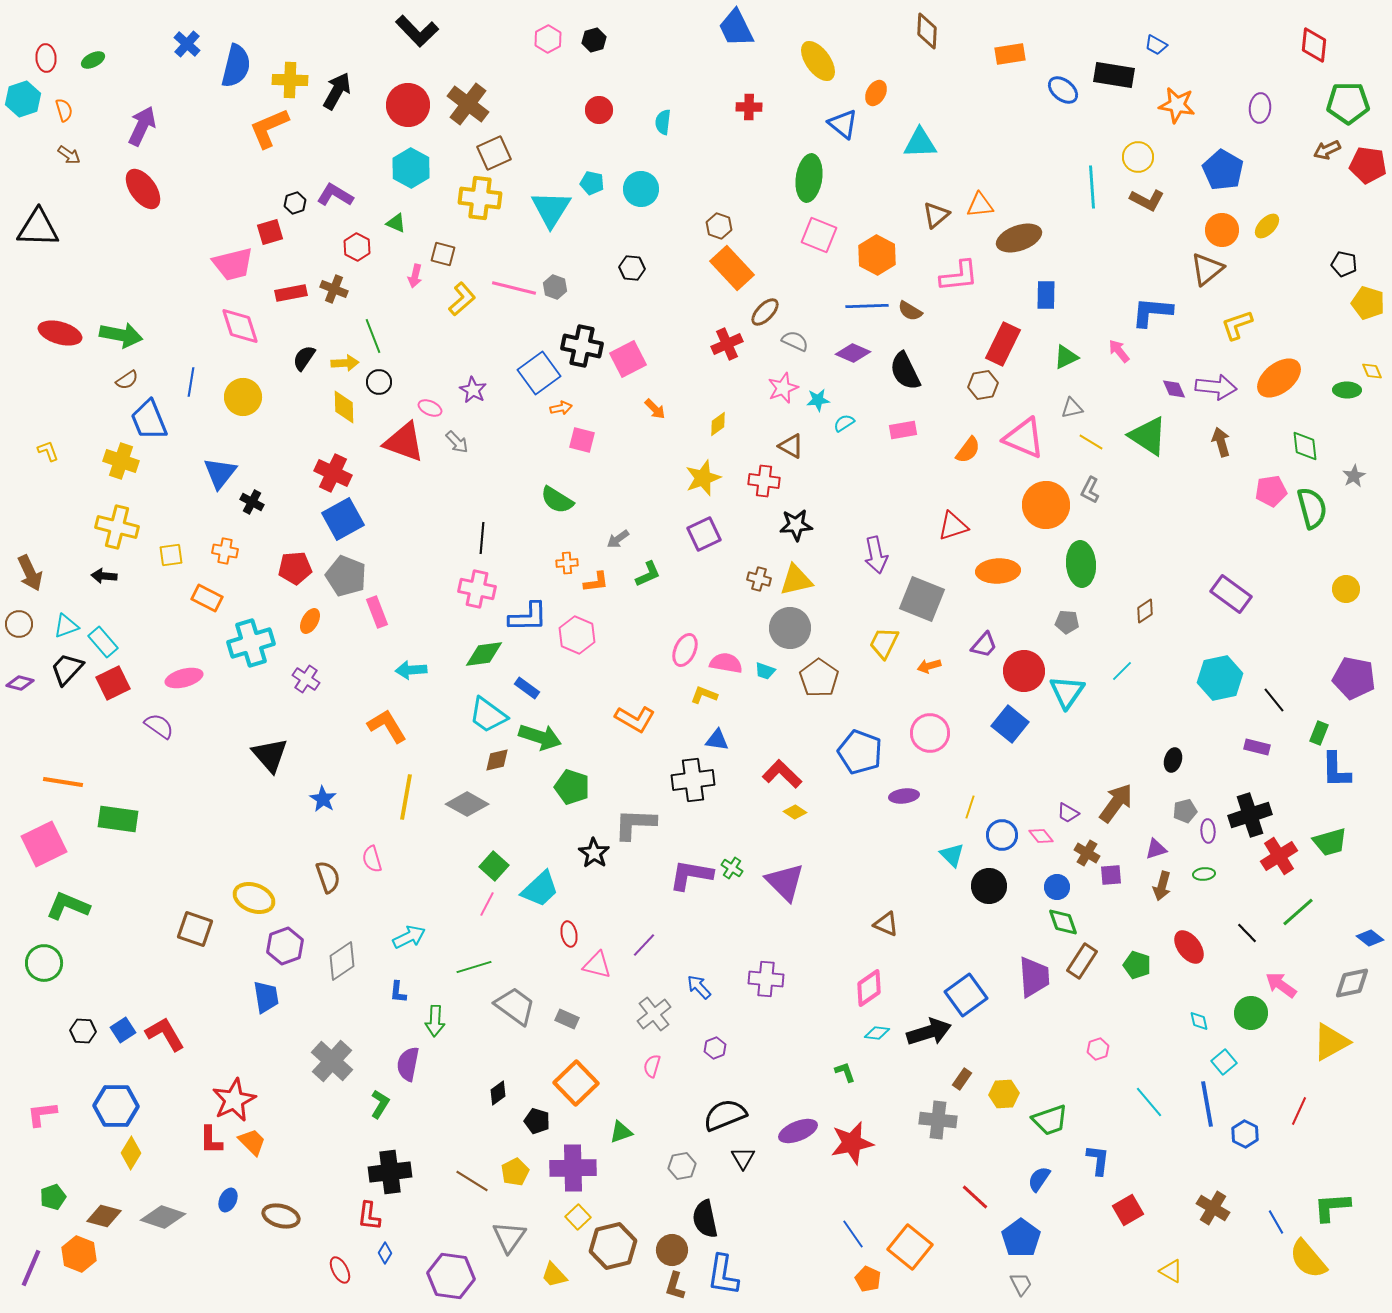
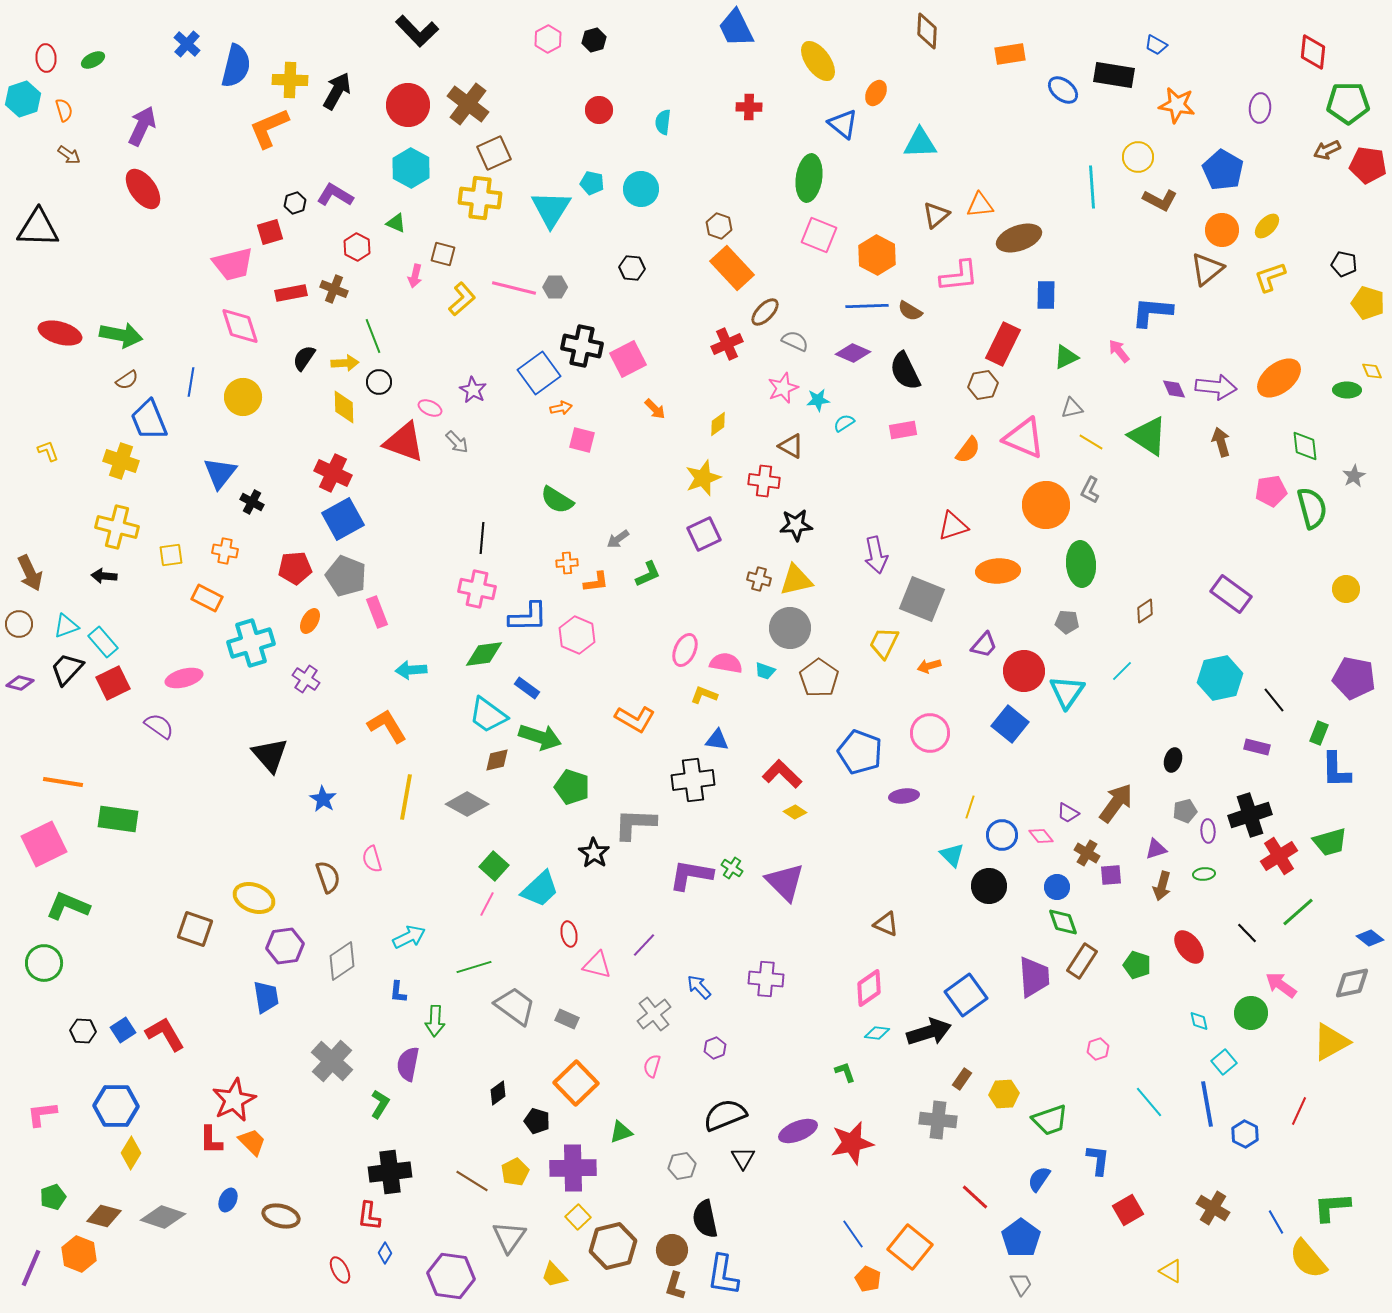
red diamond at (1314, 45): moved 1 px left, 7 px down
brown L-shape at (1147, 200): moved 13 px right
gray hexagon at (555, 287): rotated 20 degrees counterclockwise
yellow L-shape at (1237, 325): moved 33 px right, 48 px up
purple hexagon at (285, 946): rotated 12 degrees clockwise
